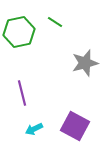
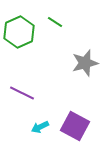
green hexagon: rotated 12 degrees counterclockwise
purple line: rotated 50 degrees counterclockwise
cyan arrow: moved 6 px right, 2 px up
